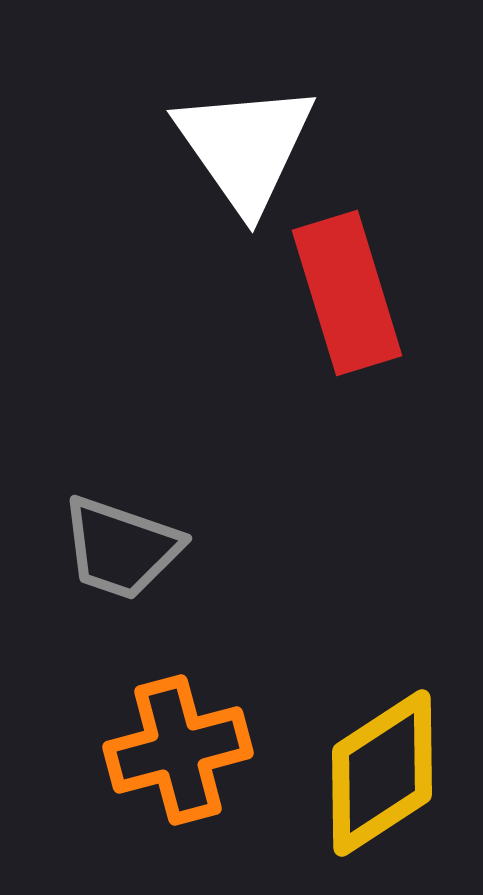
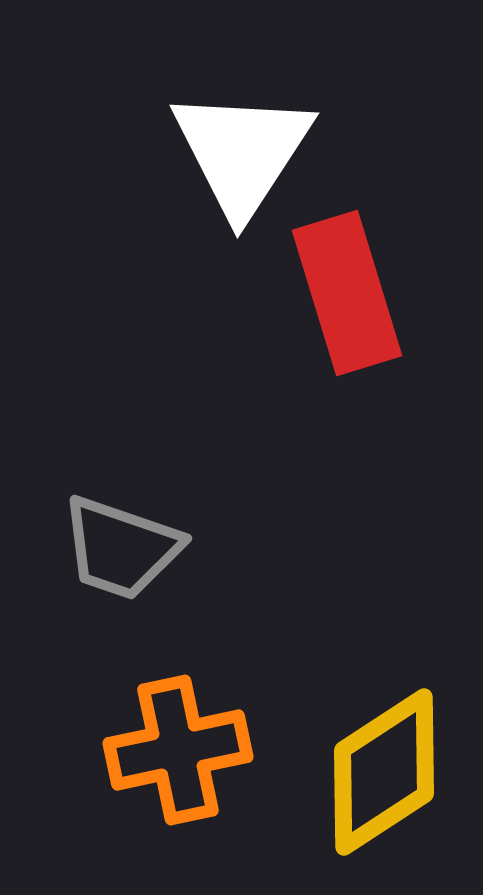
white triangle: moved 3 px left, 5 px down; rotated 8 degrees clockwise
orange cross: rotated 3 degrees clockwise
yellow diamond: moved 2 px right, 1 px up
